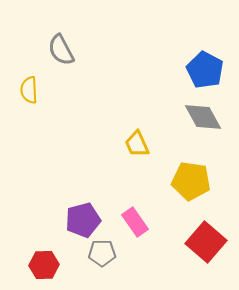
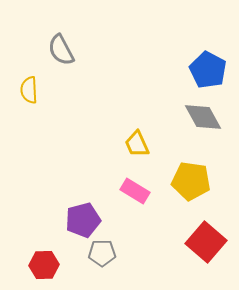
blue pentagon: moved 3 px right
pink rectangle: moved 31 px up; rotated 24 degrees counterclockwise
